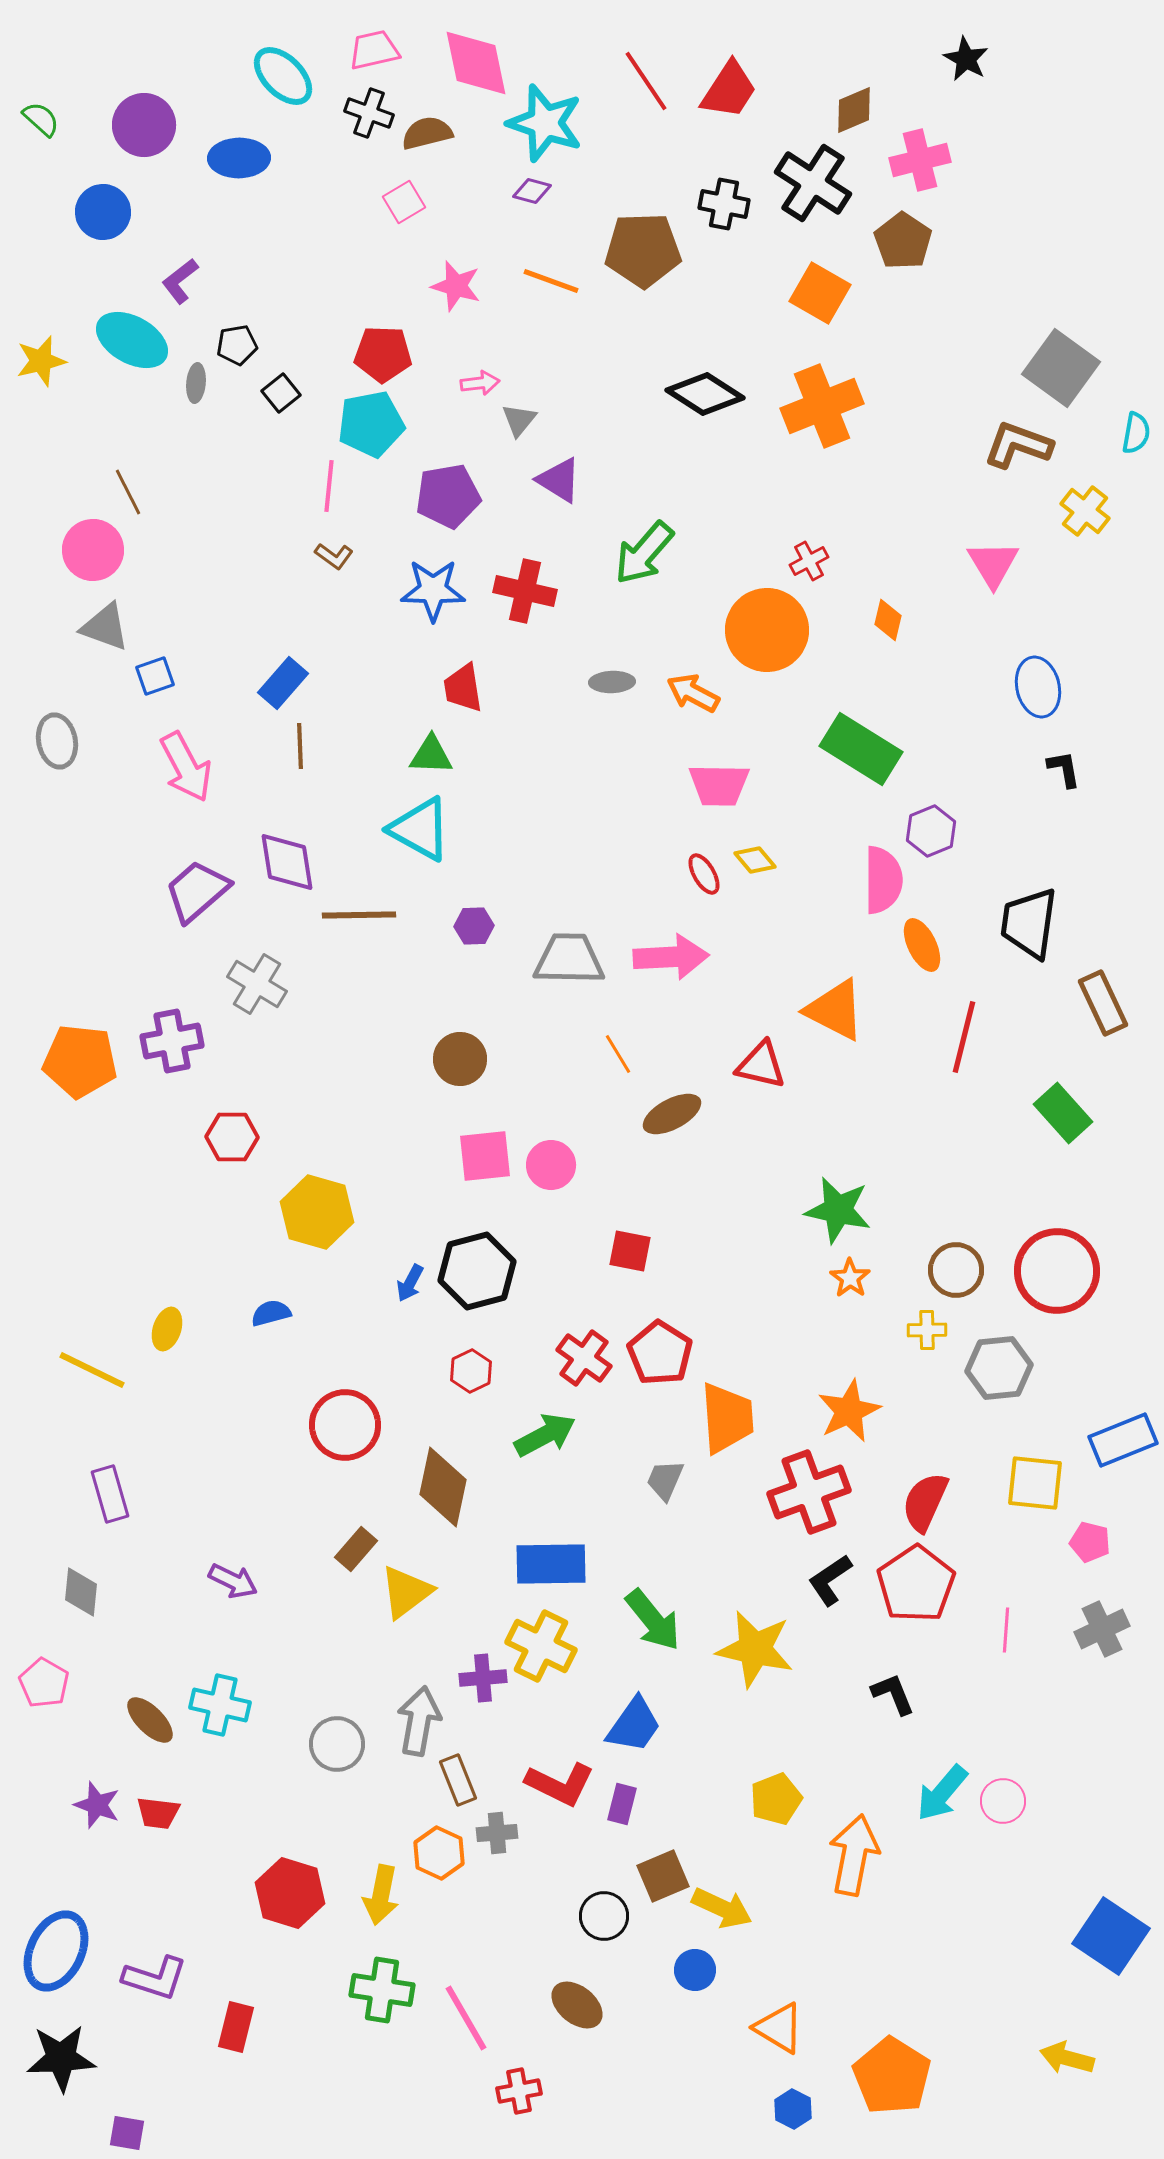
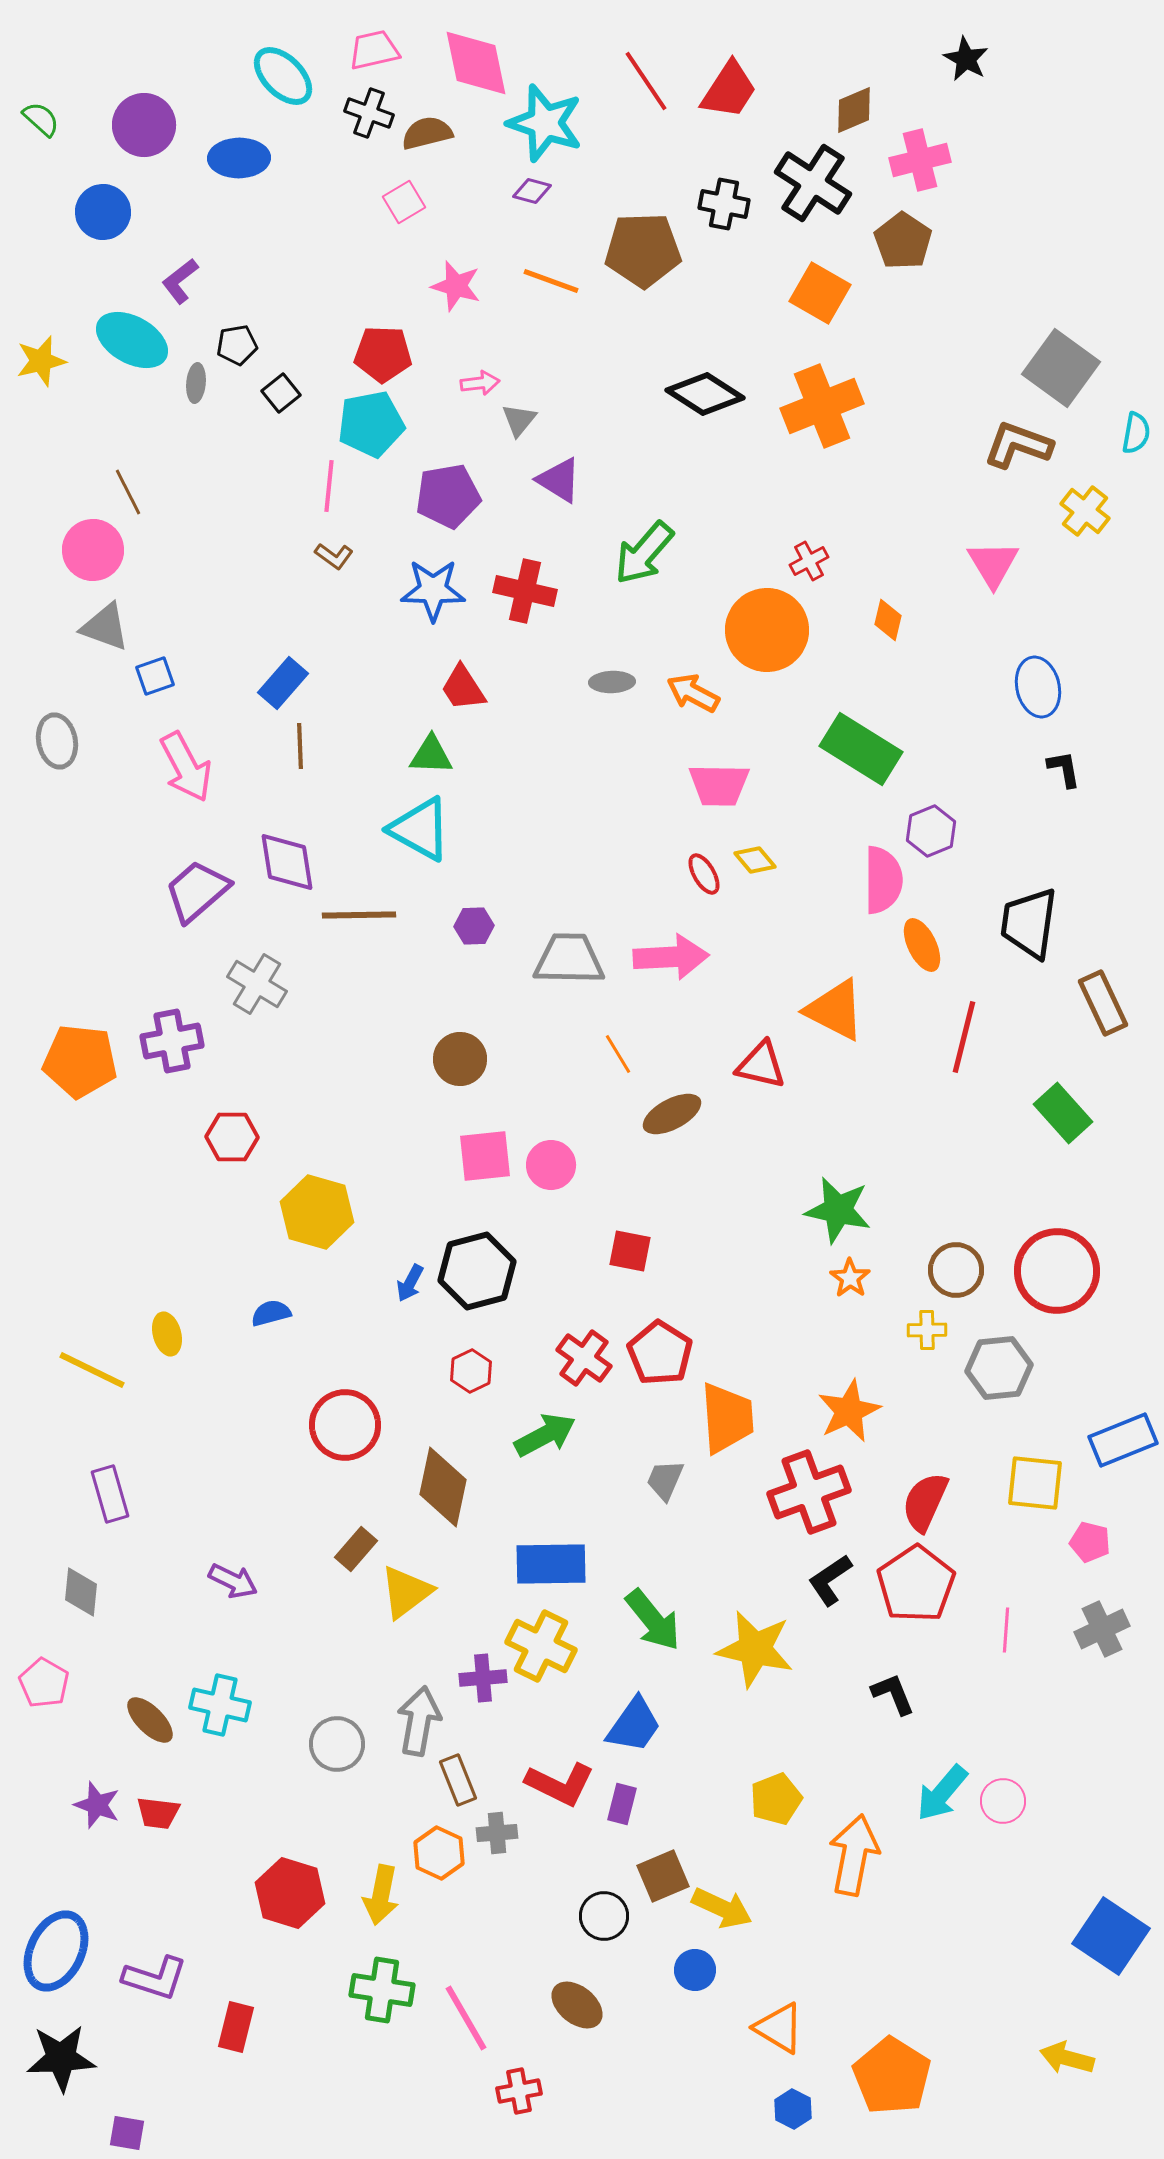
red trapezoid at (463, 688): rotated 24 degrees counterclockwise
yellow ellipse at (167, 1329): moved 5 px down; rotated 33 degrees counterclockwise
